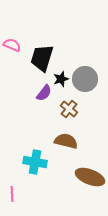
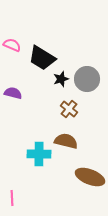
black trapezoid: rotated 76 degrees counterclockwise
gray circle: moved 2 px right
purple semicircle: moved 31 px left; rotated 114 degrees counterclockwise
cyan cross: moved 4 px right, 8 px up; rotated 10 degrees counterclockwise
pink line: moved 4 px down
